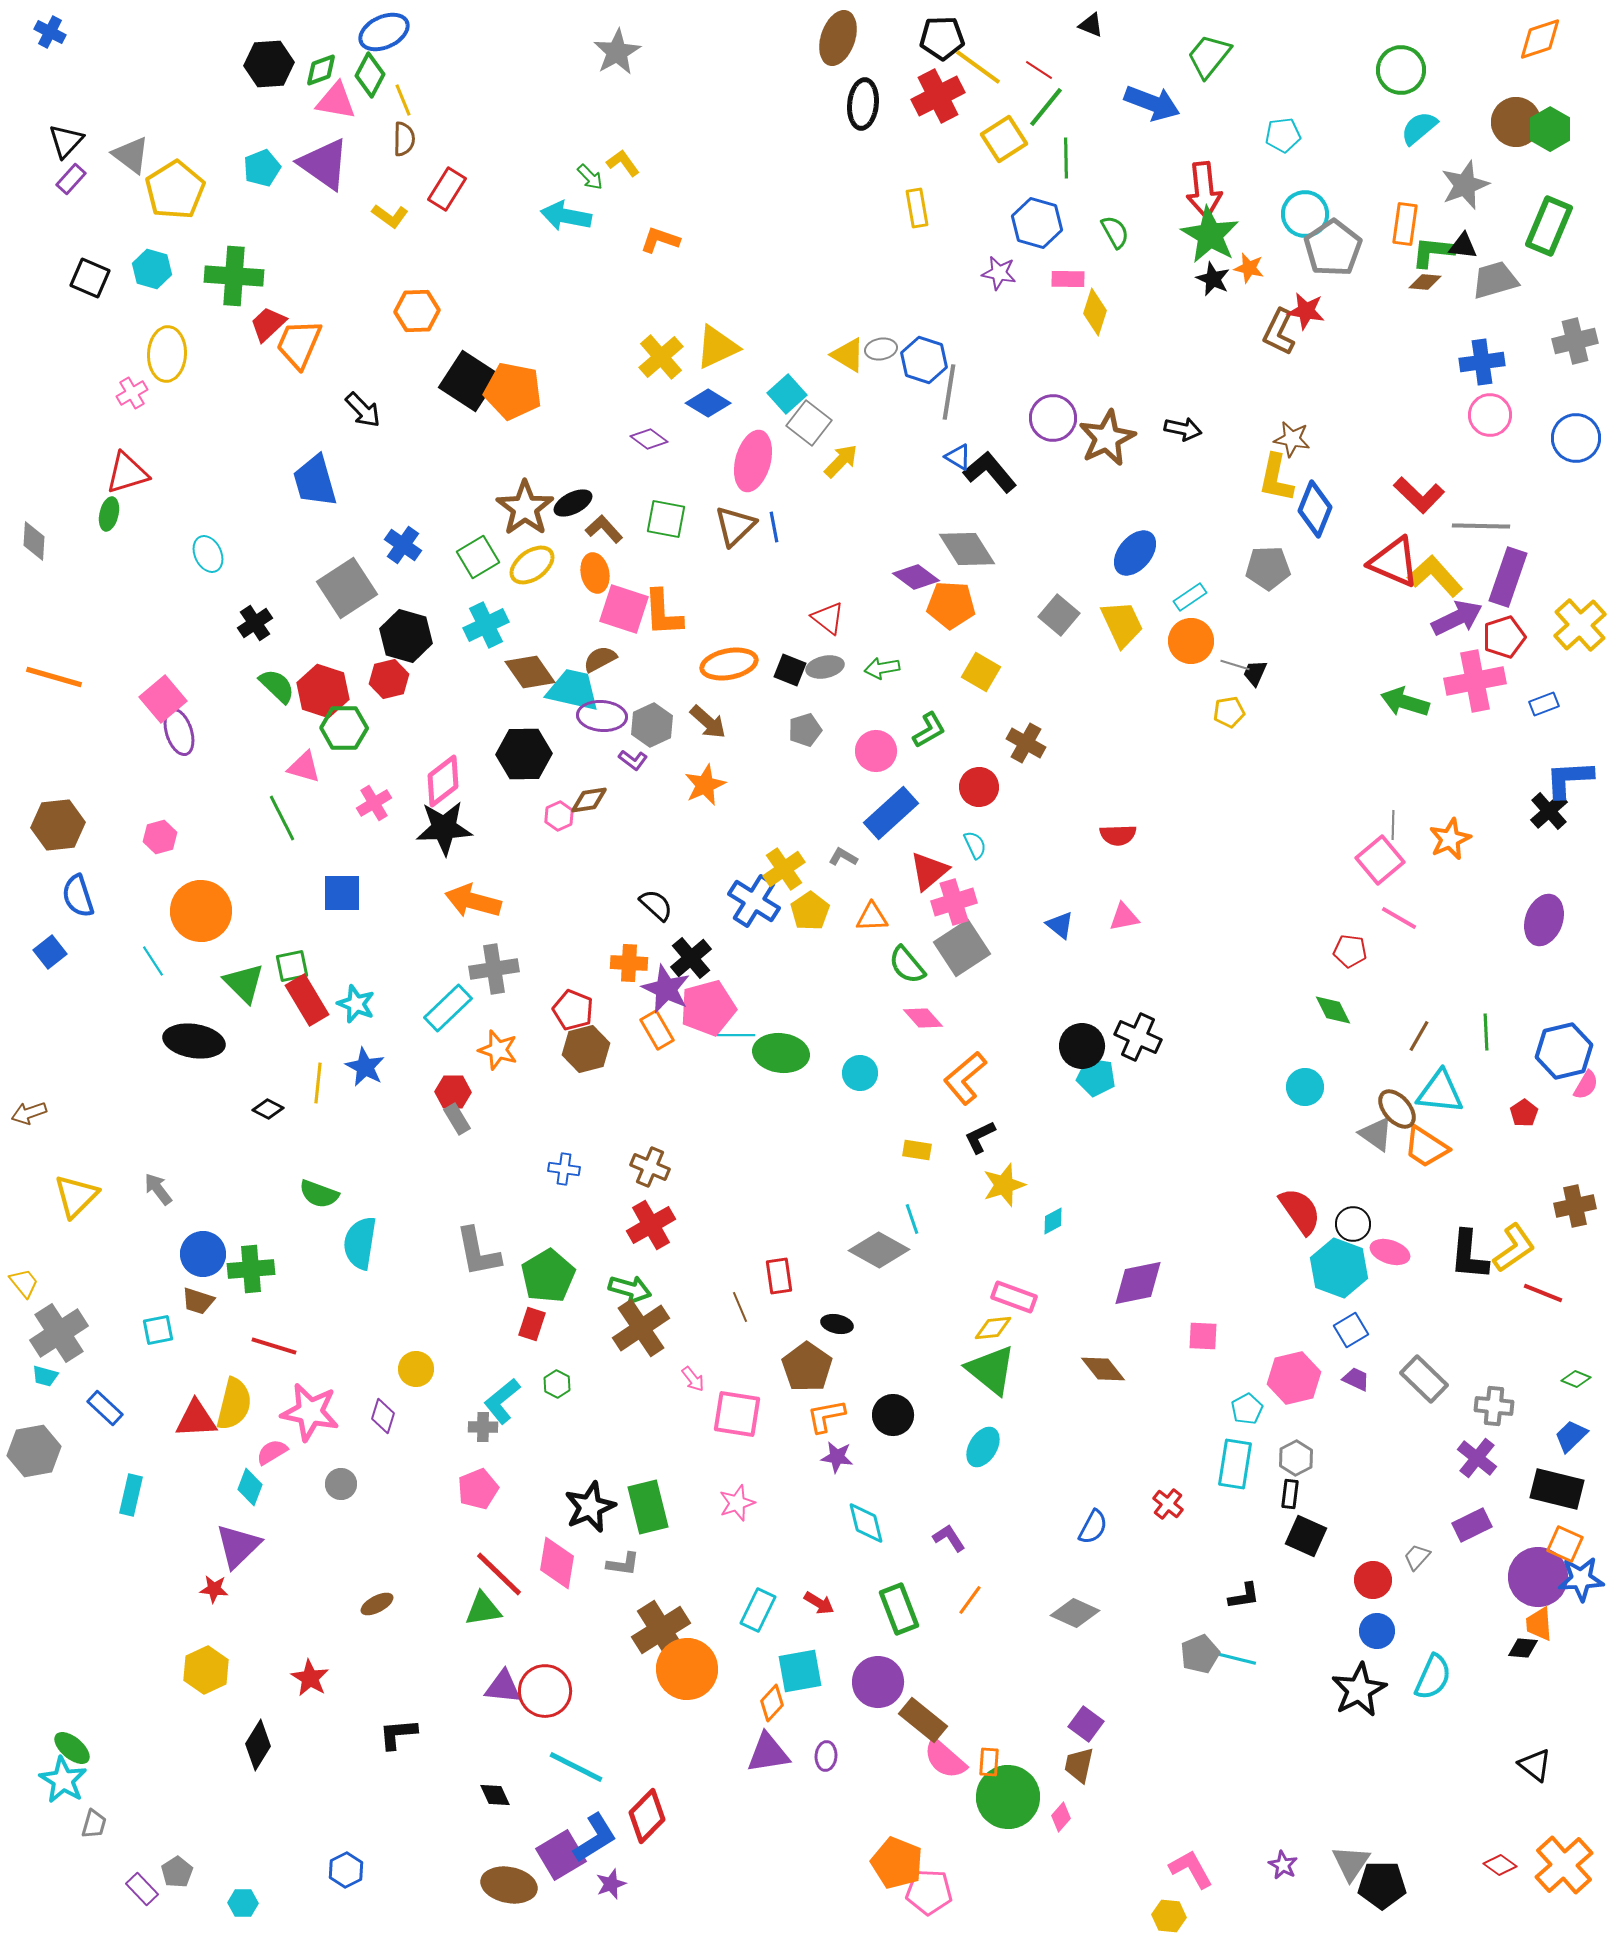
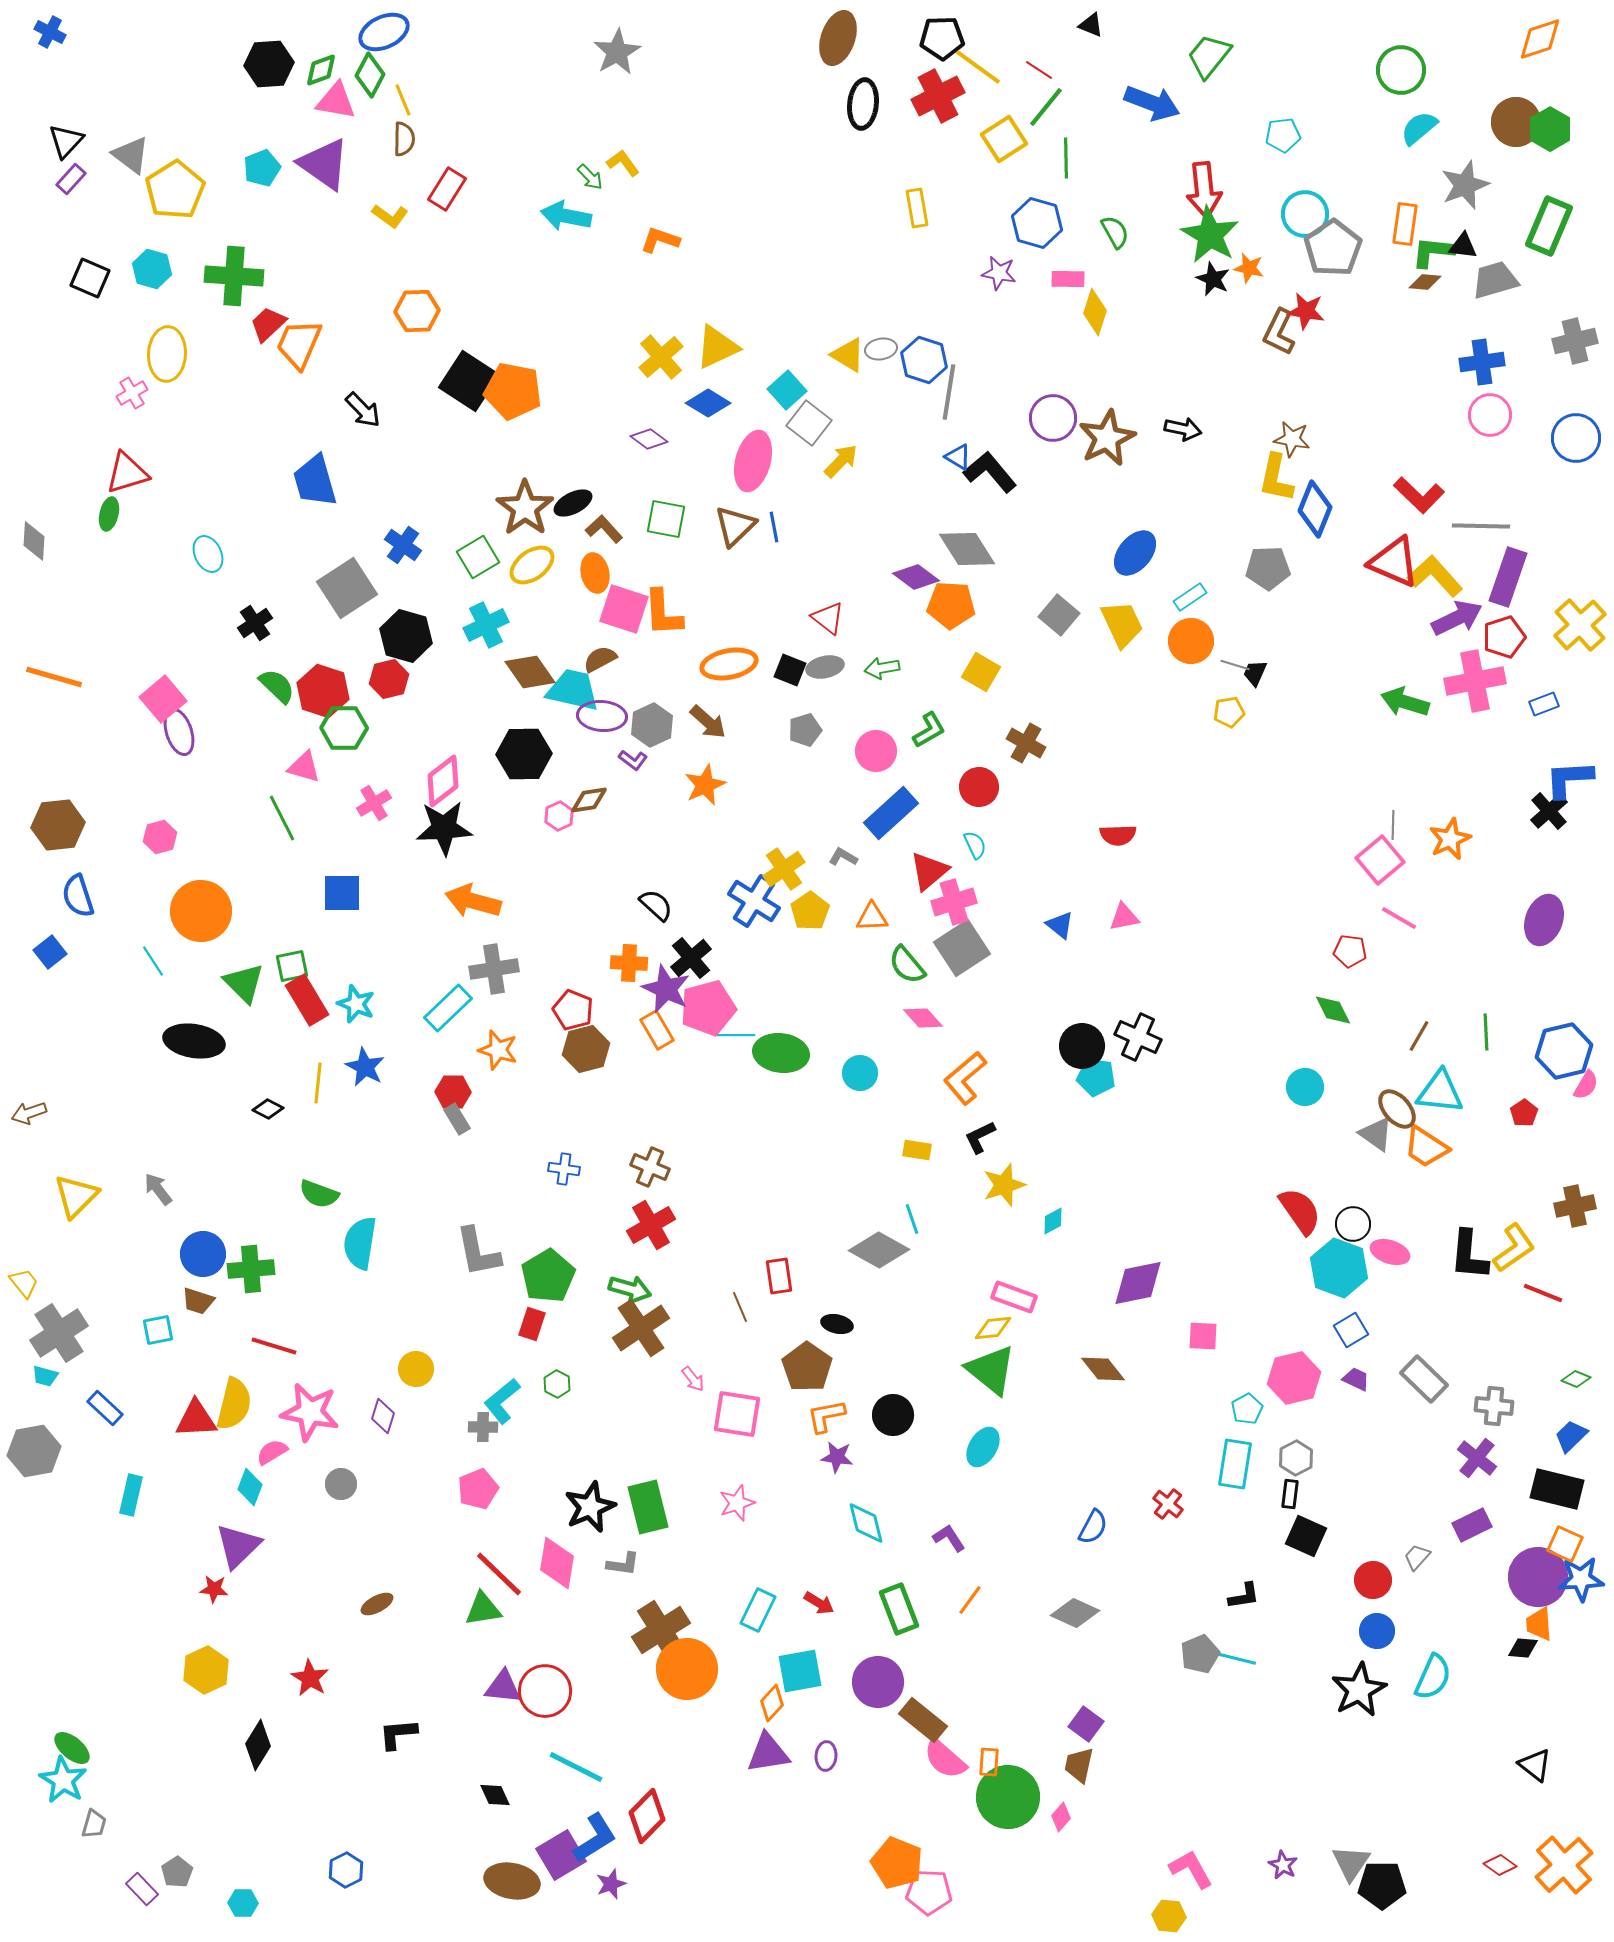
cyan square at (787, 394): moved 4 px up
brown ellipse at (509, 1885): moved 3 px right, 4 px up
